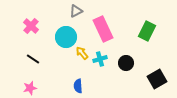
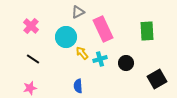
gray triangle: moved 2 px right, 1 px down
green rectangle: rotated 30 degrees counterclockwise
